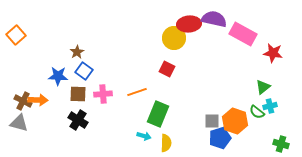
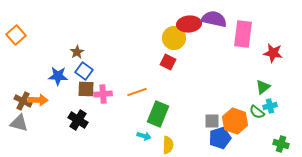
pink rectangle: rotated 68 degrees clockwise
red square: moved 1 px right, 7 px up
brown square: moved 8 px right, 5 px up
yellow semicircle: moved 2 px right, 2 px down
